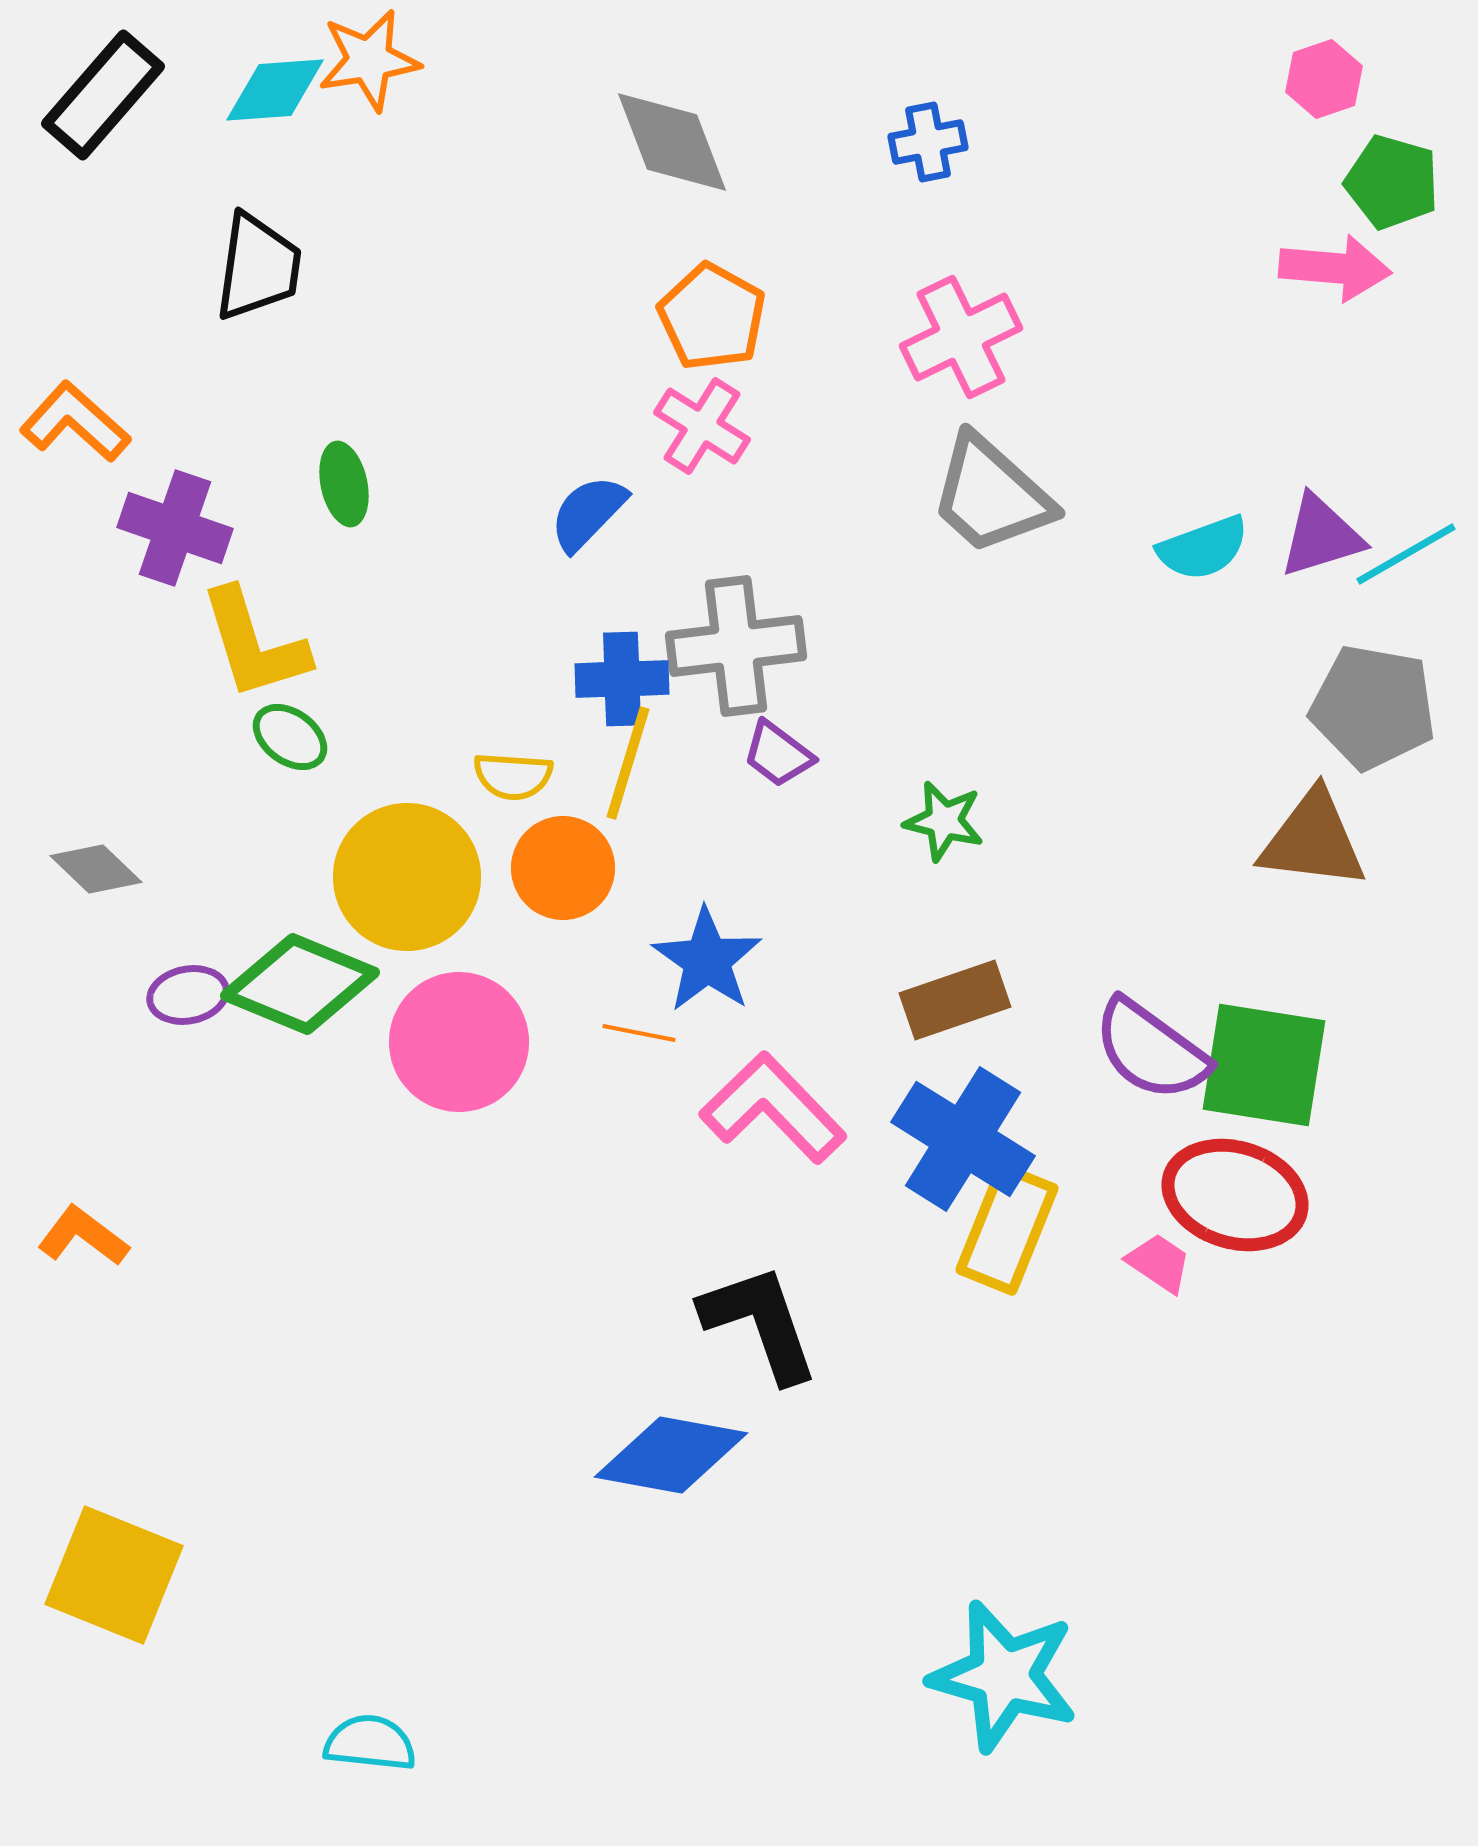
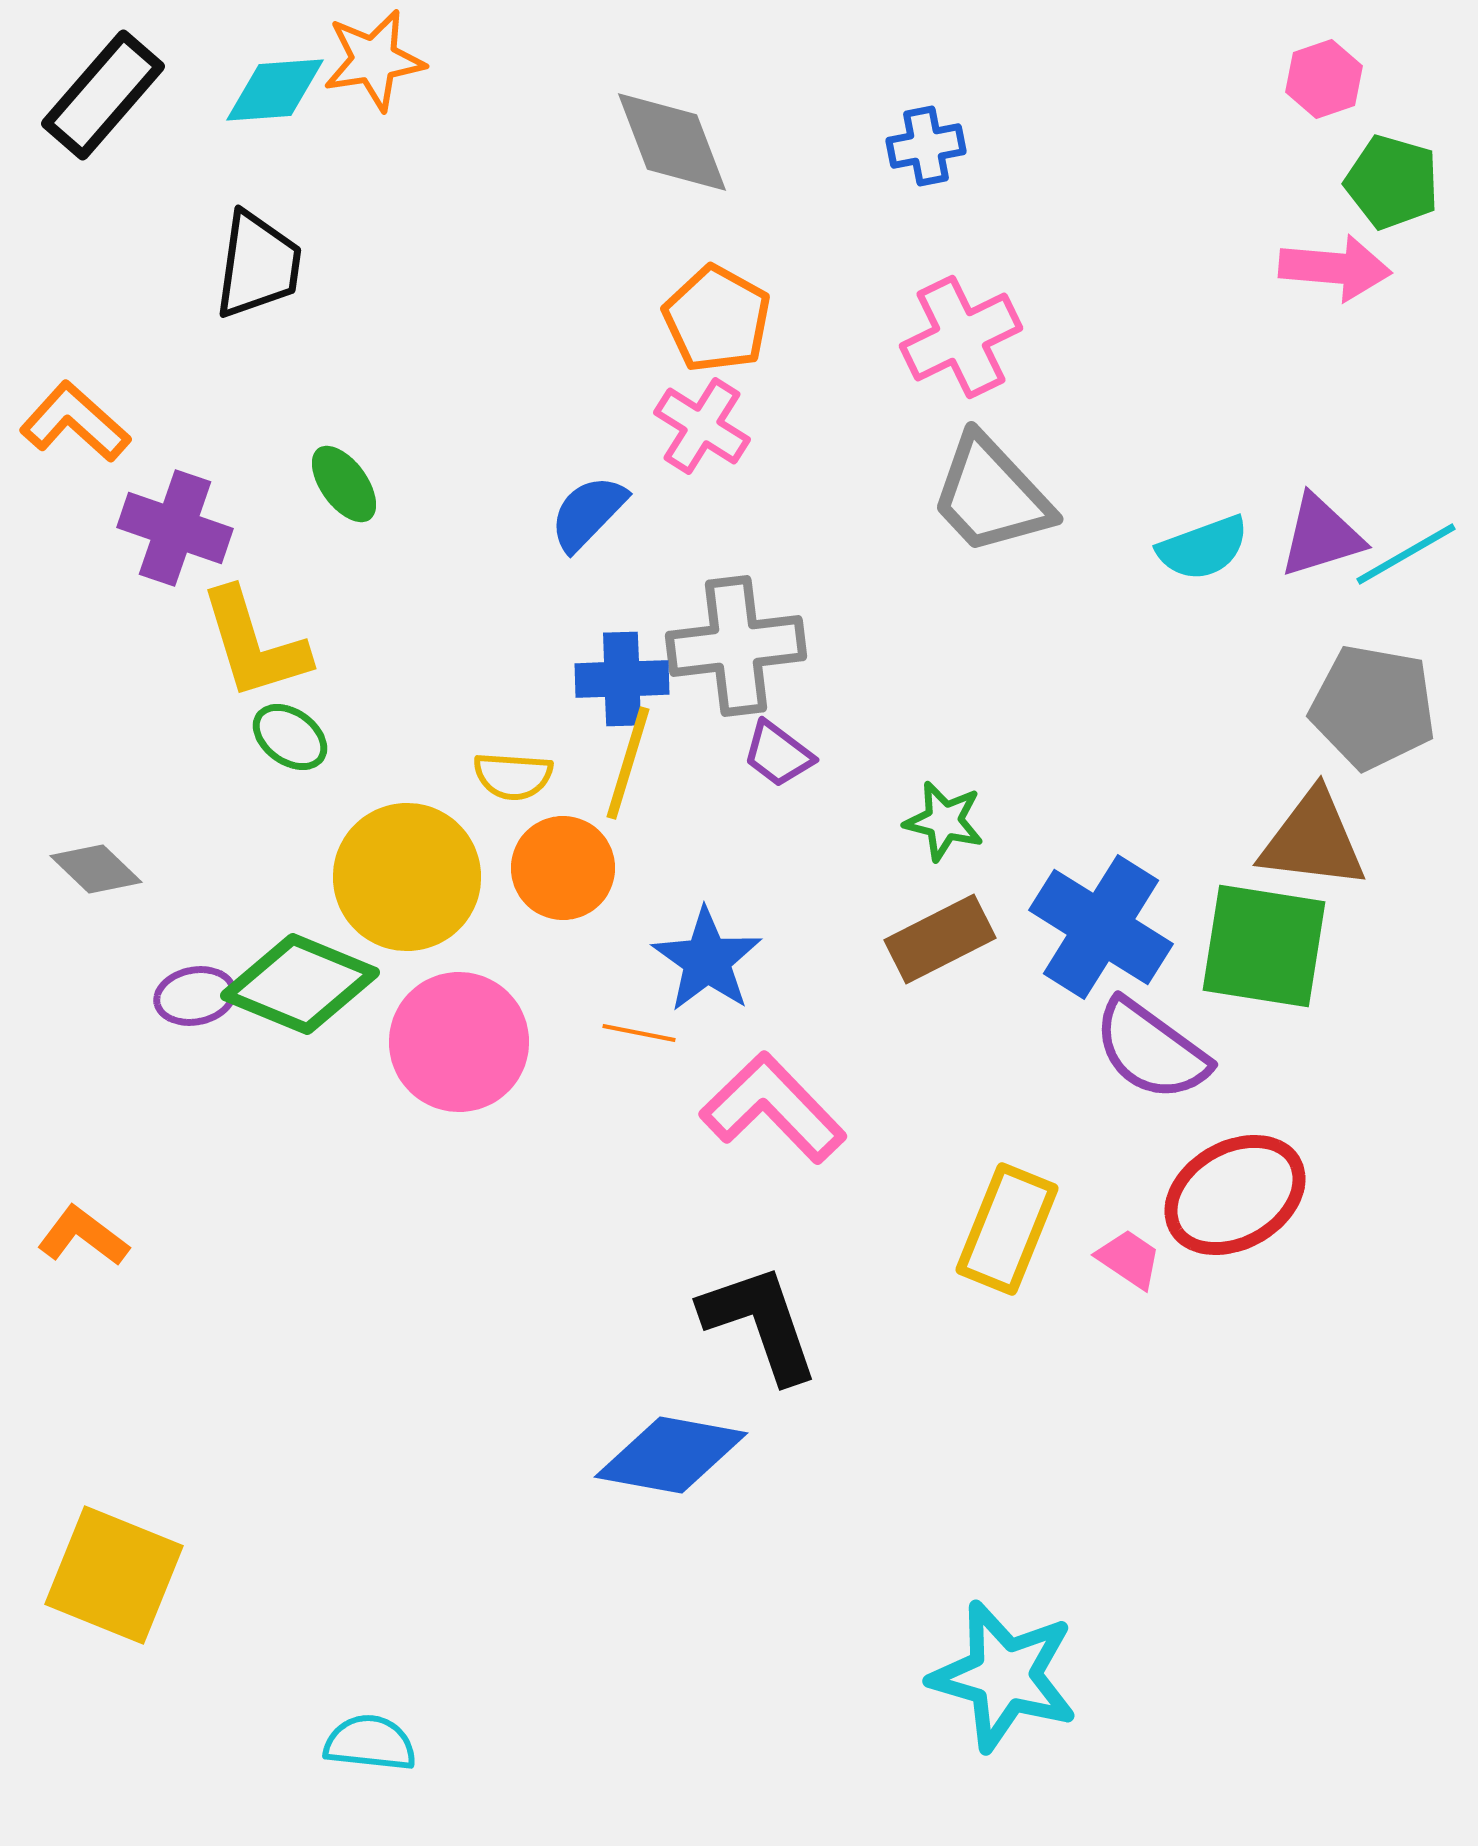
orange star at (369, 60): moved 5 px right
blue cross at (928, 142): moved 2 px left, 4 px down
black trapezoid at (258, 267): moved 2 px up
orange pentagon at (712, 317): moved 5 px right, 2 px down
green ellipse at (344, 484): rotated 24 degrees counterclockwise
gray trapezoid at (991, 495): rotated 5 degrees clockwise
purple ellipse at (188, 995): moved 7 px right, 1 px down
brown rectangle at (955, 1000): moved 15 px left, 61 px up; rotated 8 degrees counterclockwise
green square at (1264, 1065): moved 119 px up
blue cross at (963, 1139): moved 138 px right, 212 px up
red ellipse at (1235, 1195): rotated 47 degrees counterclockwise
pink trapezoid at (1159, 1263): moved 30 px left, 4 px up
